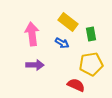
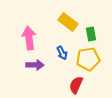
pink arrow: moved 3 px left, 4 px down
blue arrow: moved 10 px down; rotated 32 degrees clockwise
yellow pentagon: moved 3 px left, 5 px up
red semicircle: rotated 90 degrees counterclockwise
